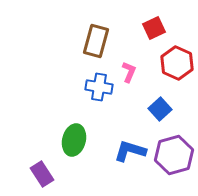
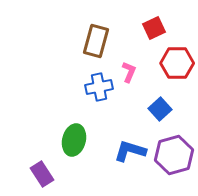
red hexagon: rotated 24 degrees counterclockwise
blue cross: rotated 20 degrees counterclockwise
